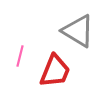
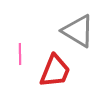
pink line: moved 2 px up; rotated 15 degrees counterclockwise
